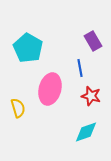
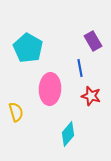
pink ellipse: rotated 12 degrees counterclockwise
yellow semicircle: moved 2 px left, 4 px down
cyan diamond: moved 18 px left, 2 px down; rotated 30 degrees counterclockwise
